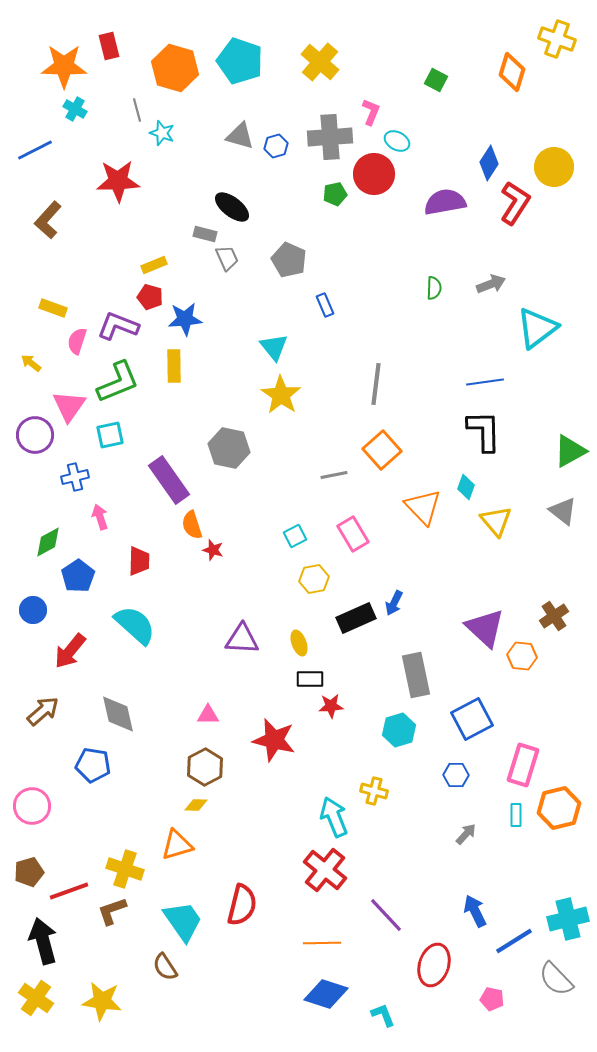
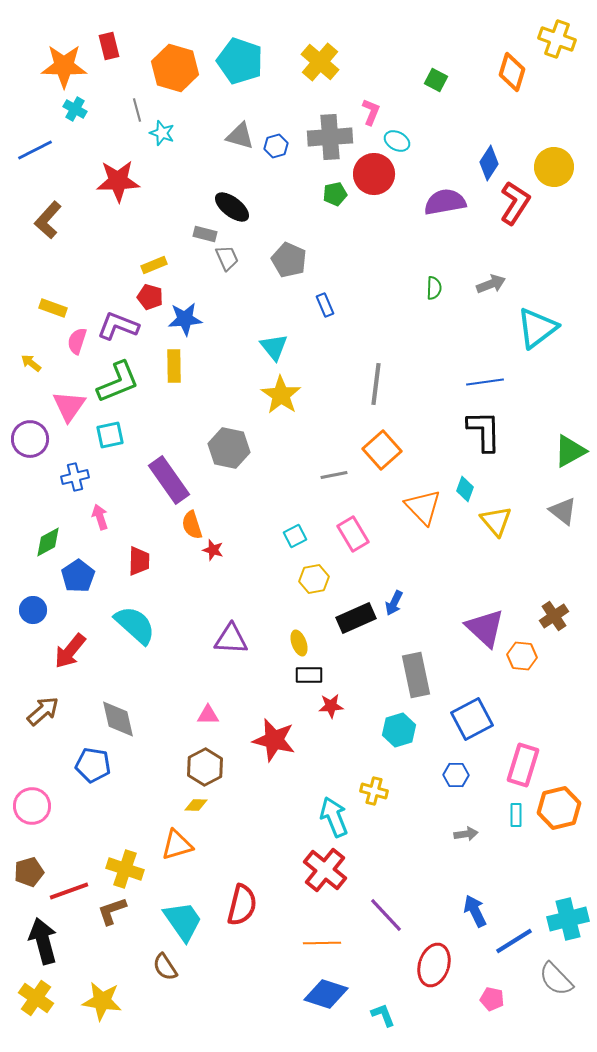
purple circle at (35, 435): moved 5 px left, 4 px down
cyan diamond at (466, 487): moved 1 px left, 2 px down
purple triangle at (242, 639): moved 11 px left
black rectangle at (310, 679): moved 1 px left, 4 px up
gray diamond at (118, 714): moved 5 px down
gray arrow at (466, 834): rotated 40 degrees clockwise
